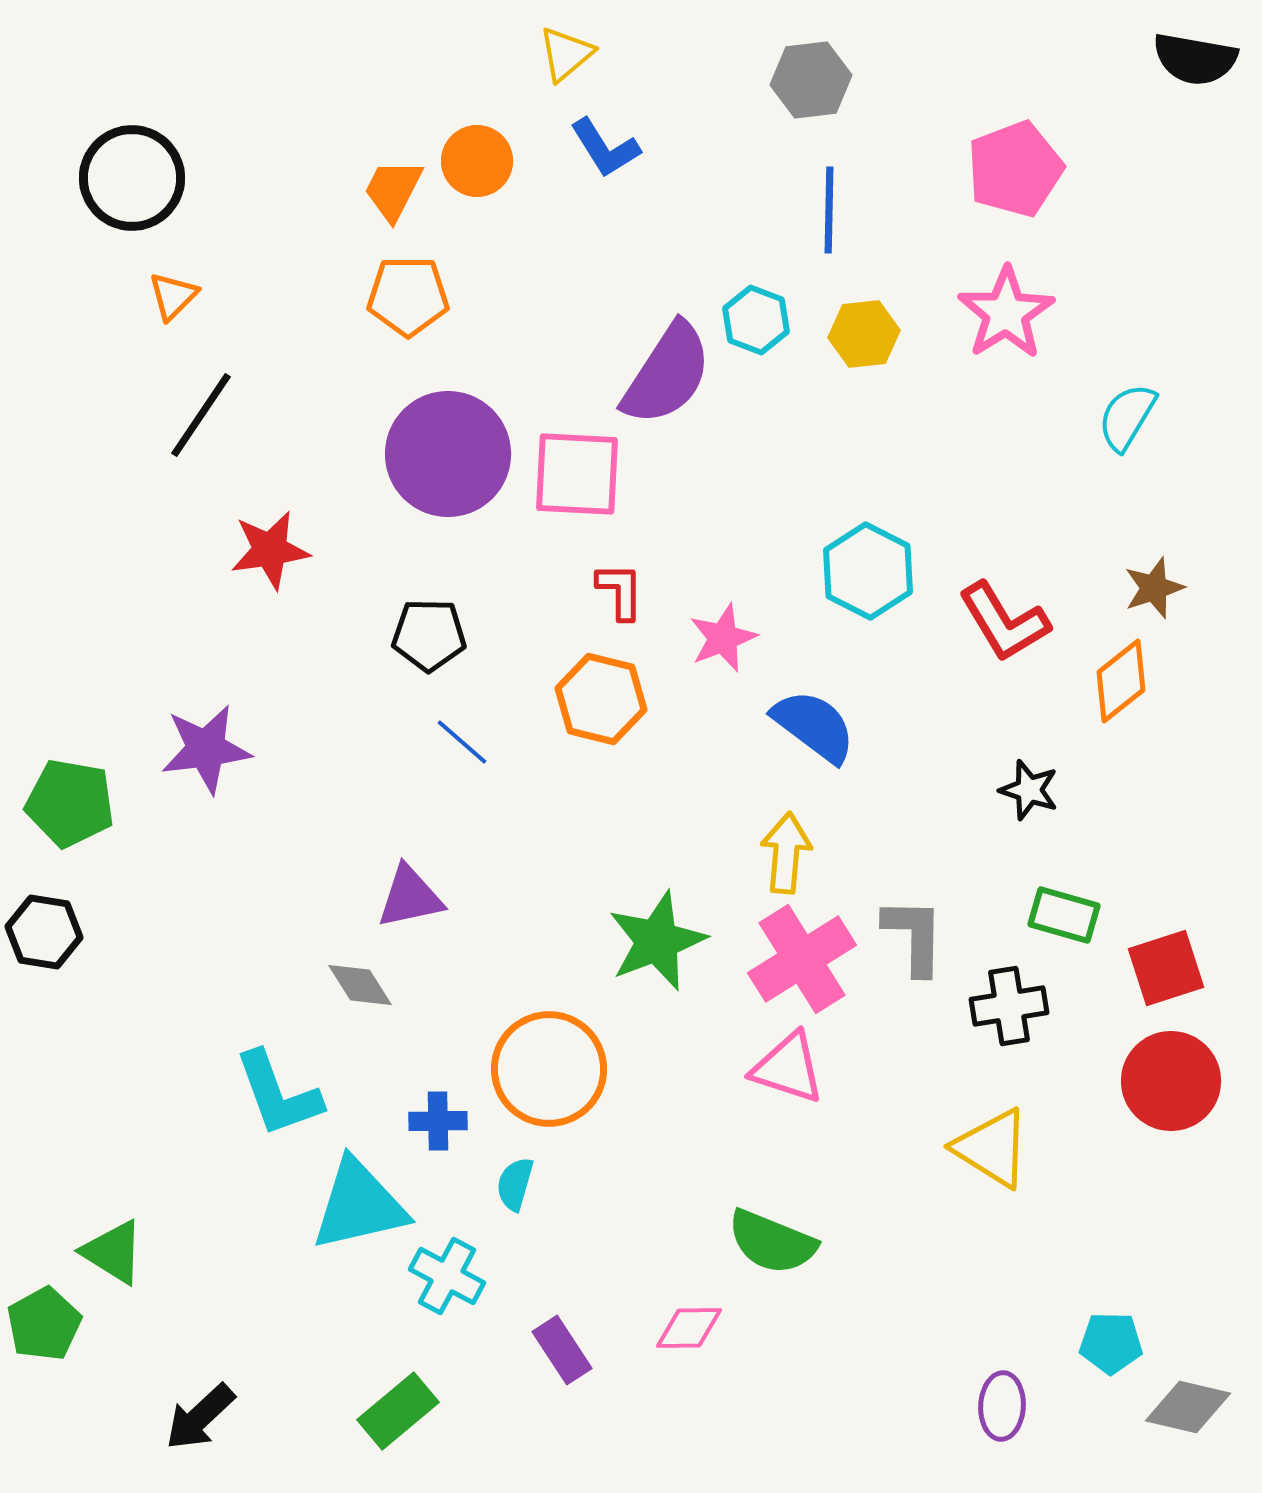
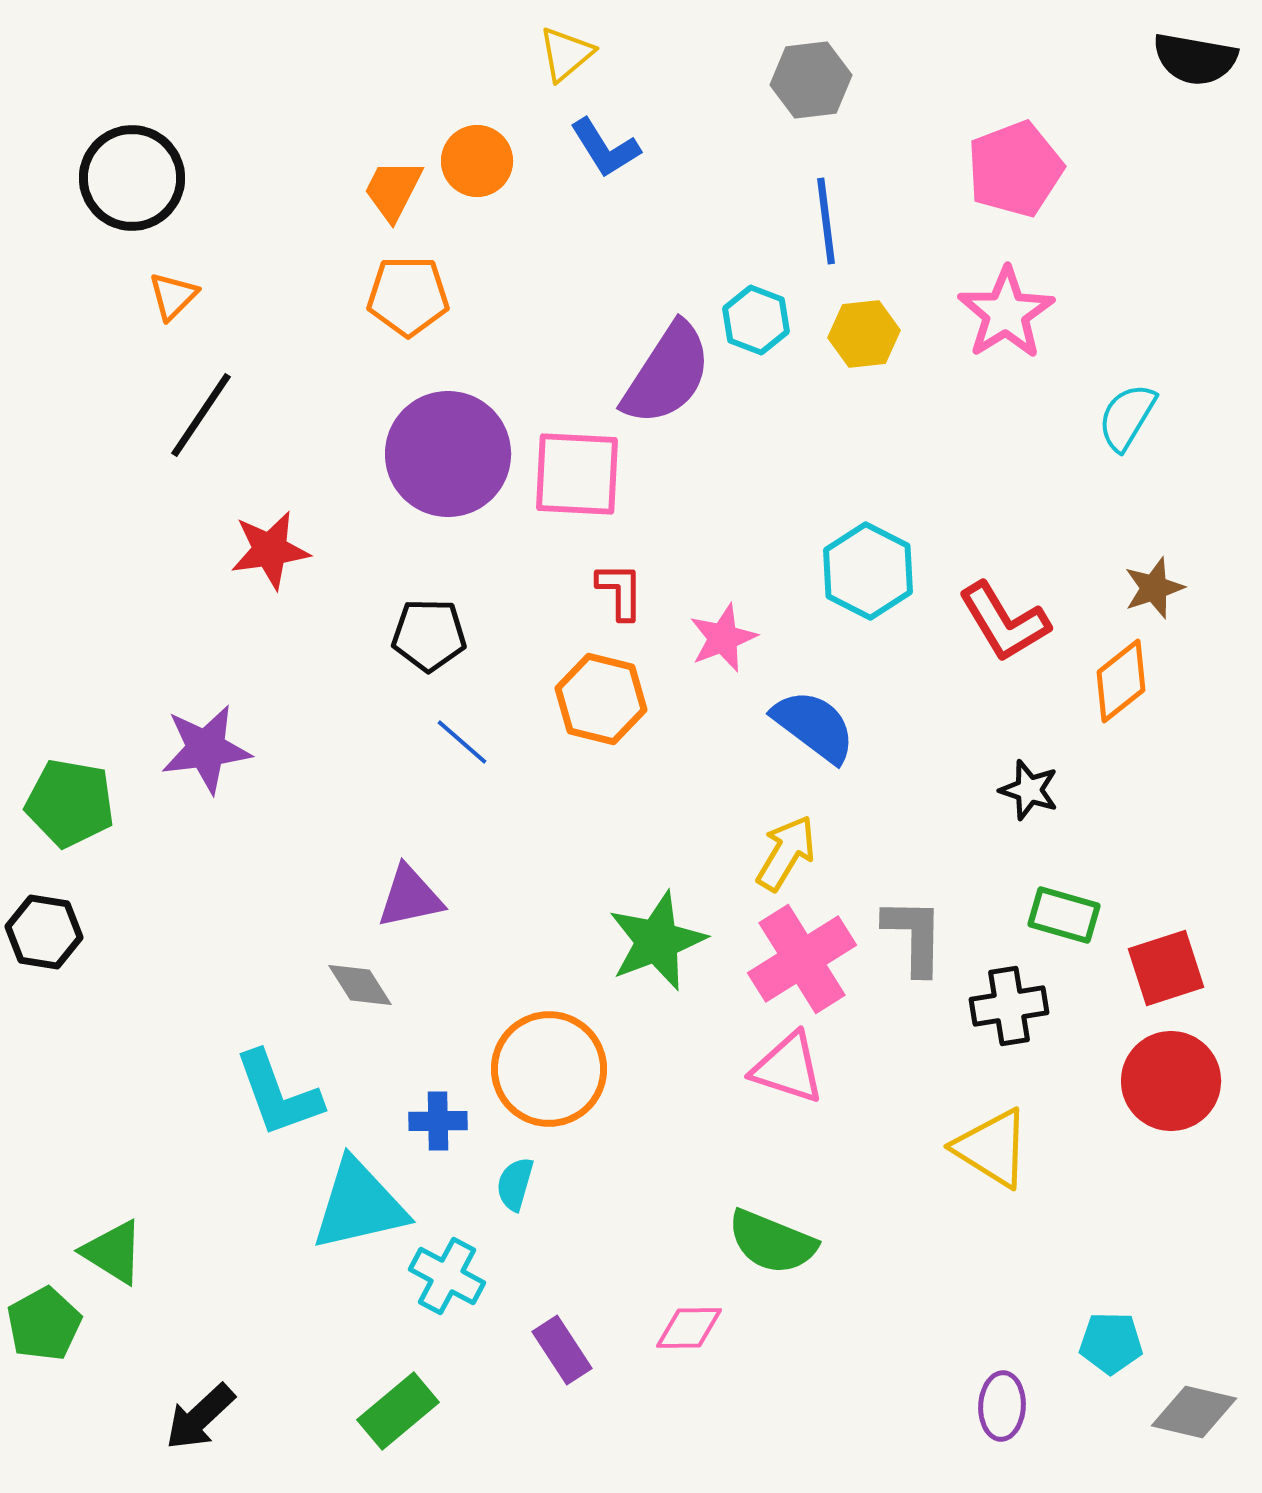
blue line at (829, 210): moved 3 px left, 11 px down; rotated 8 degrees counterclockwise
yellow arrow at (786, 853): rotated 26 degrees clockwise
gray diamond at (1188, 1407): moved 6 px right, 5 px down
